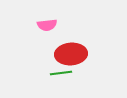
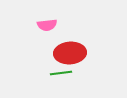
red ellipse: moved 1 px left, 1 px up
